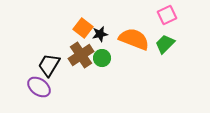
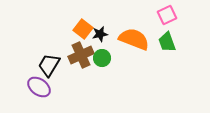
orange square: moved 1 px down
green trapezoid: moved 2 px right, 2 px up; rotated 65 degrees counterclockwise
brown cross: rotated 10 degrees clockwise
